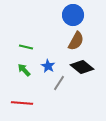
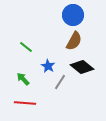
brown semicircle: moved 2 px left
green line: rotated 24 degrees clockwise
green arrow: moved 1 px left, 9 px down
gray line: moved 1 px right, 1 px up
red line: moved 3 px right
